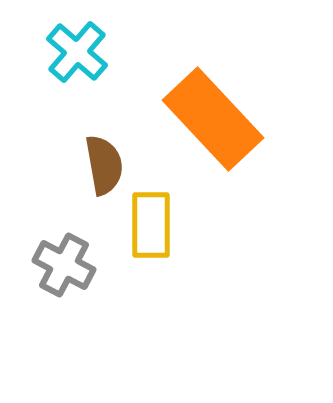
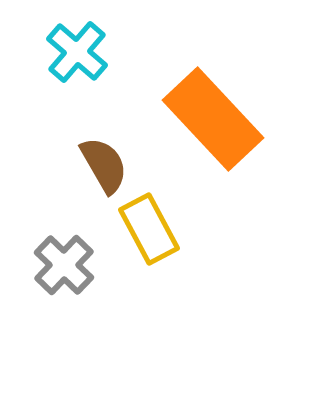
brown semicircle: rotated 20 degrees counterclockwise
yellow rectangle: moved 2 px left, 4 px down; rotated 28 degrees counterclockwise
gray cross: rotated 16 degrees clockwise
